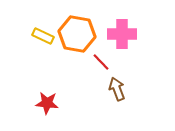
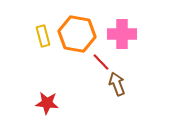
yellow rectangle: rotated 50 degrees clockwise
brown arrow: moved 5 px up
